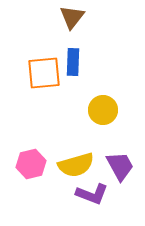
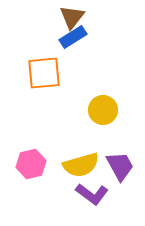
blue rectangle: moved 25 px up; rotated 56 degrees clockwise
yellow semicircle: moved 5 px right
purple L-shape: rotated 16 degrees clockwise
